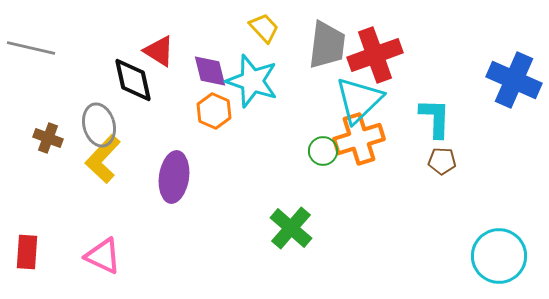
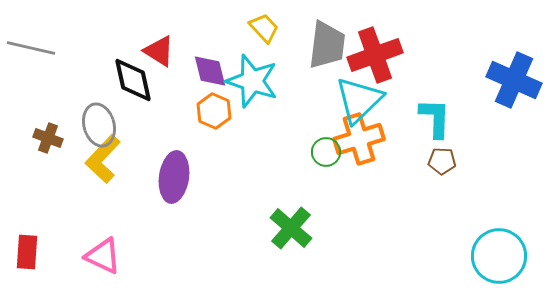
green circle: moved 3 px right, 1 px down
